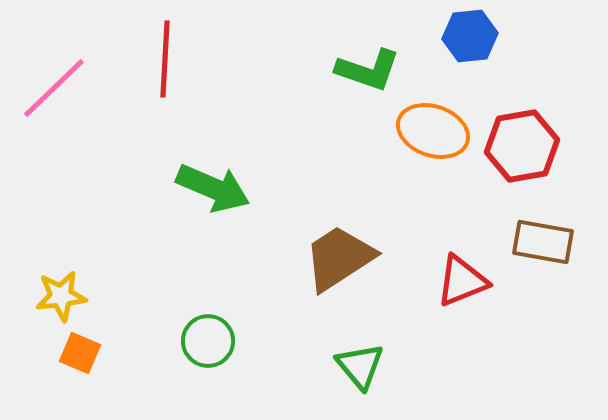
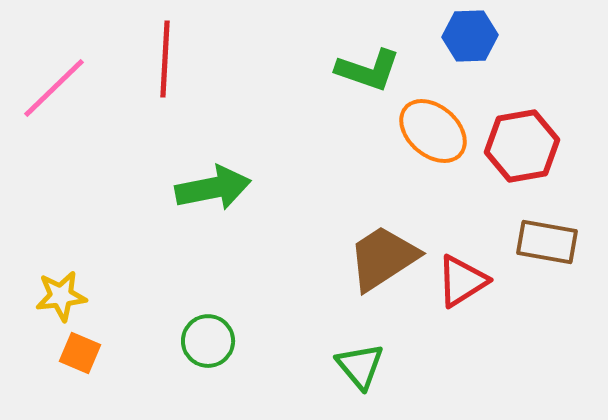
blue hexagon: rotated 4 degrees clockwise
orange ellipse: rotated 22 degrees clockwise
green arrow: rotated 34 degrees counterclockwise
brown rectangle: moved 4 px right
brown trapezoid: moved 44 px right
red triangle: rotated 10 degrees counterclockwise
